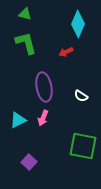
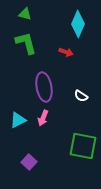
red arrow: rotated 136 degrees counterclockwise
